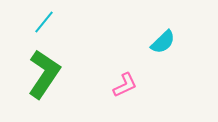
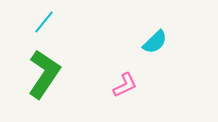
cyan semicircle: moved 8 px left
